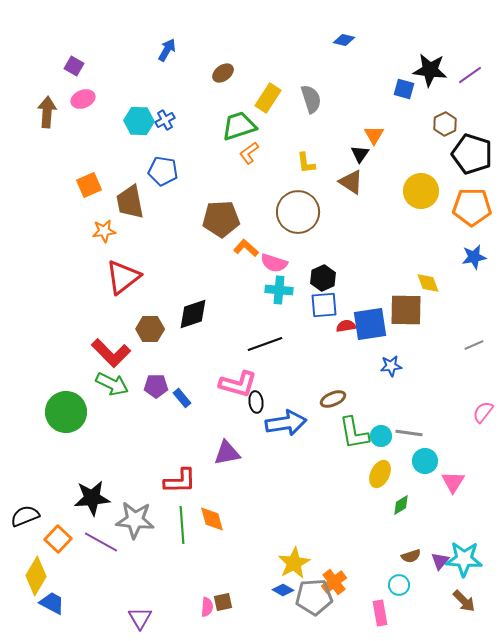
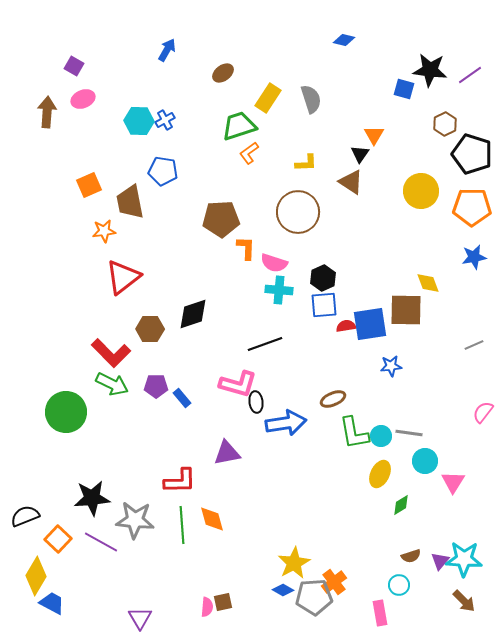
yellow L-shape at (306, 163): rotated 85 degrees counterclockwise
orange L-shape at (246, 248): rotated 50 degrees clockwise
